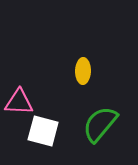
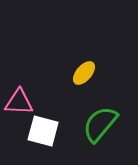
yellow ellipse: moved 1 px right, 2 px down; rotated 40 degrees clockwise
